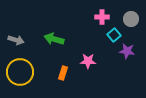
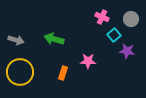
pink cross: rotated 24 degrees clockwise
